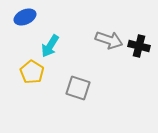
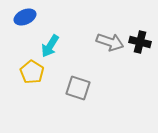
gray arrow: moved 1 px right, 2 px down
black cross: moved 1 px right, 4 px up
